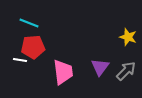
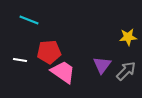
cyan line: moved 3 px up
yellow star: rotated 24 degrees counterclockwise
red pentagon: moved 16 px right, 5 px down
purple triangle: moved 2 px right, 2 px up
pink trapezoid: rotated 48 degrees counterclockwise
